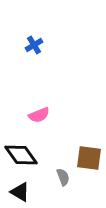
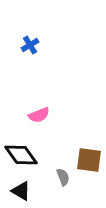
blue cross: moved 4 px left
brown square: moved 2 px down
black triangle: moved 1 px right, 1 px up
